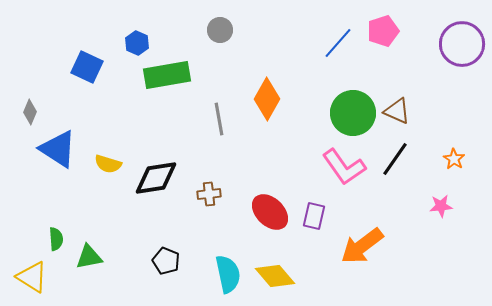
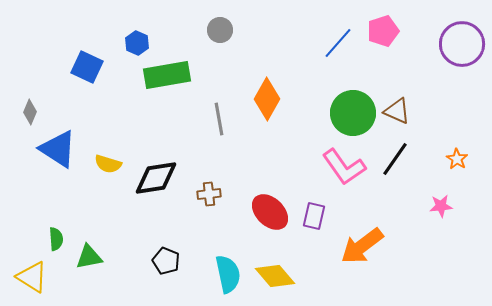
orange star: moved 3 px right
